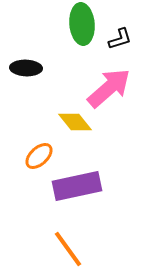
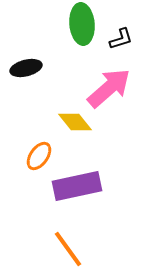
black L-shape: moved 1 px right
black ellipse: rotated 16 degrees counterclockwise
orange ellipse: rotated 12 degrees counterclockwise
